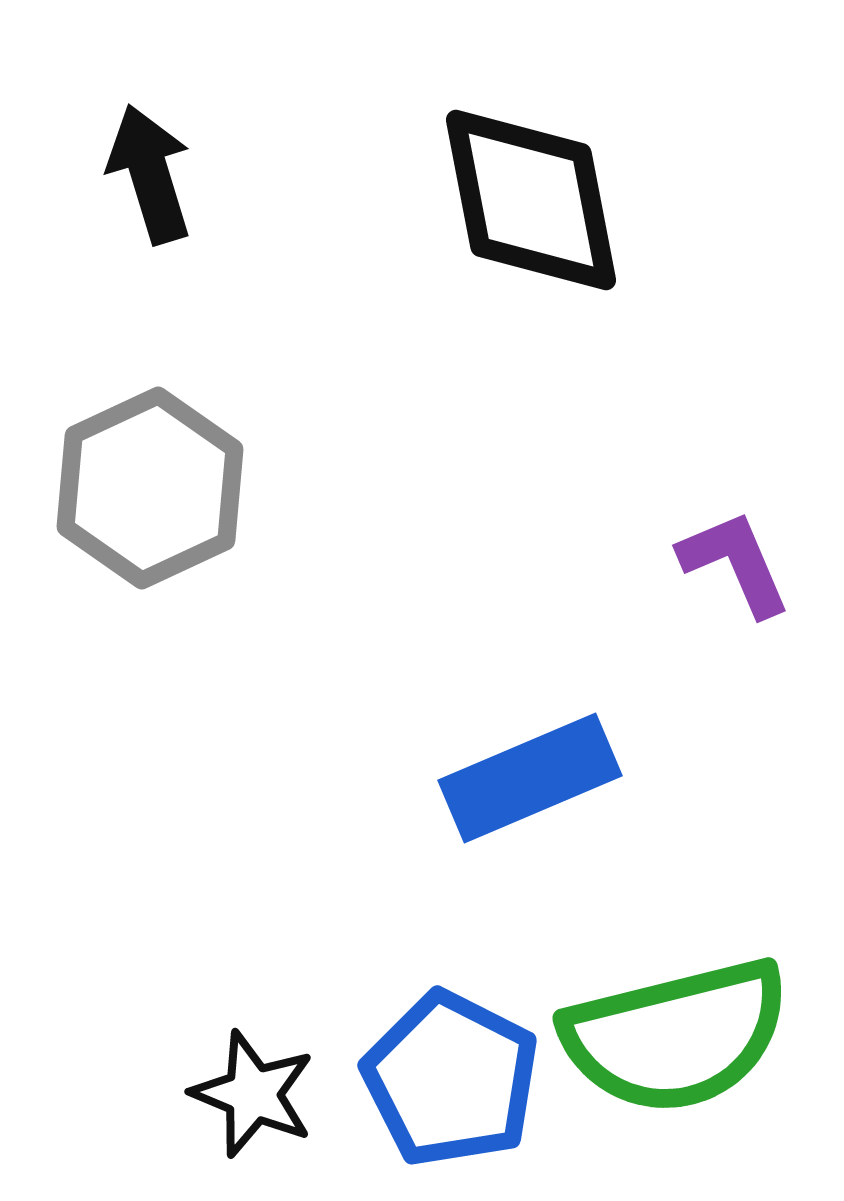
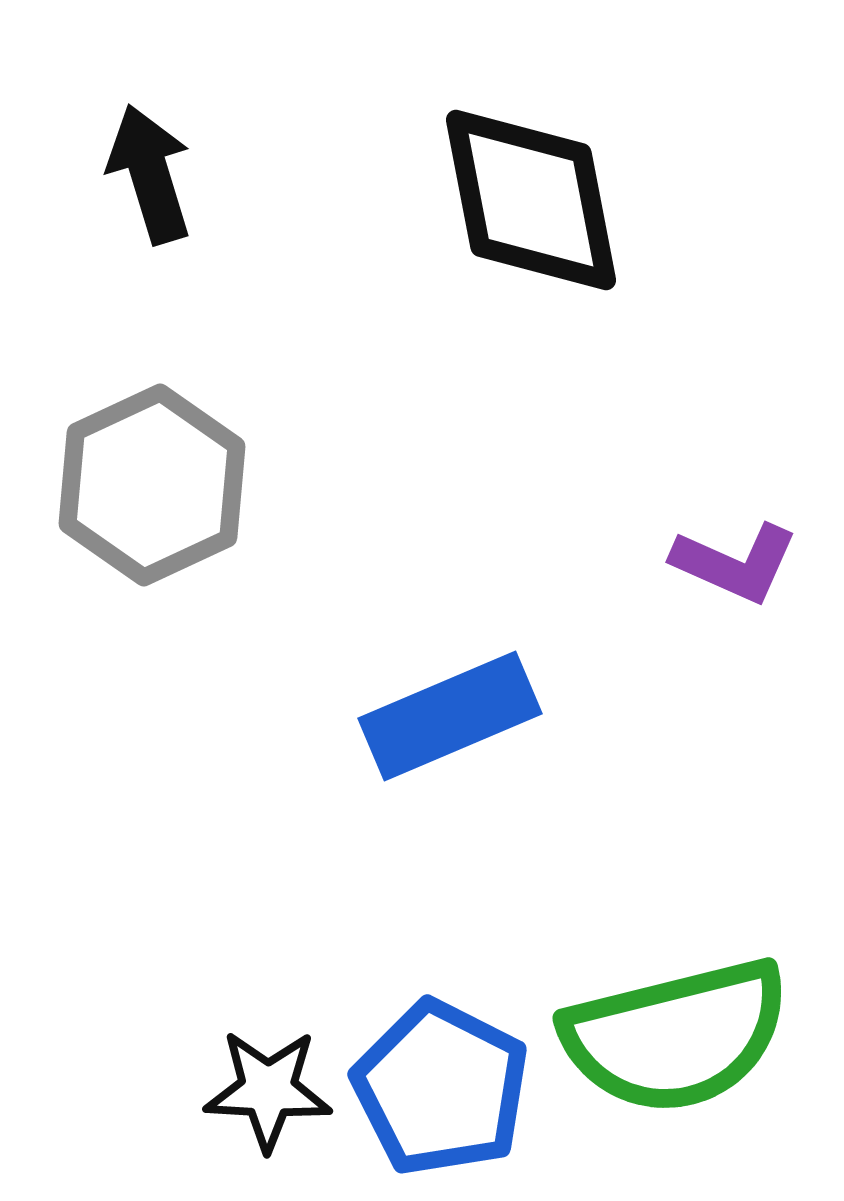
gray hexagon: moved 2 px right, 3 px up
purple L-shape: rotated 137 degrees clockwise
blue rectangle: moved 80 px left, 62 px up
blue pentagon: moved 10 px left, 9 px down
black star: moved 15 px right, 4 px up; rotated 19 degrees counterclockwise
